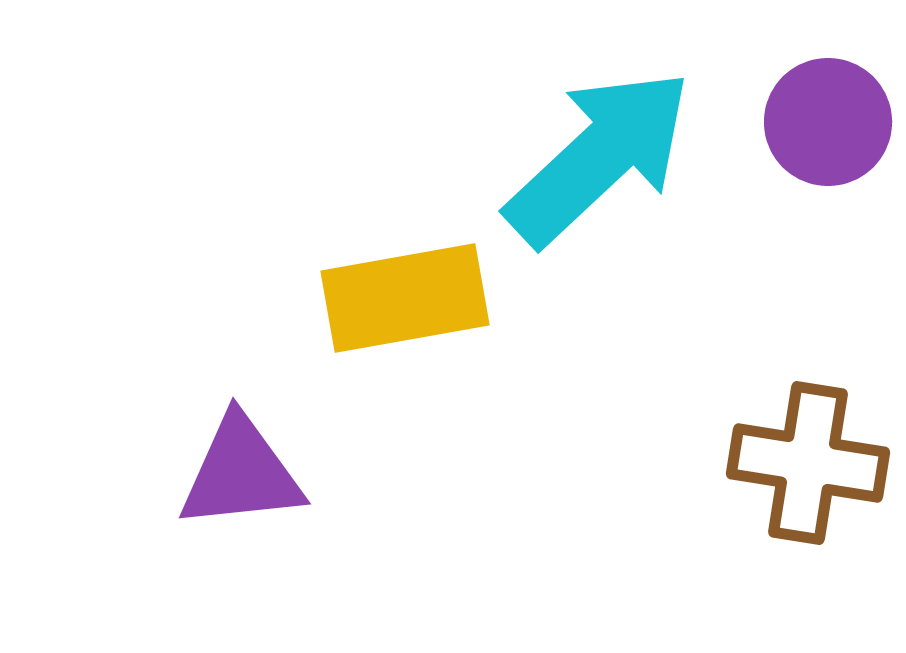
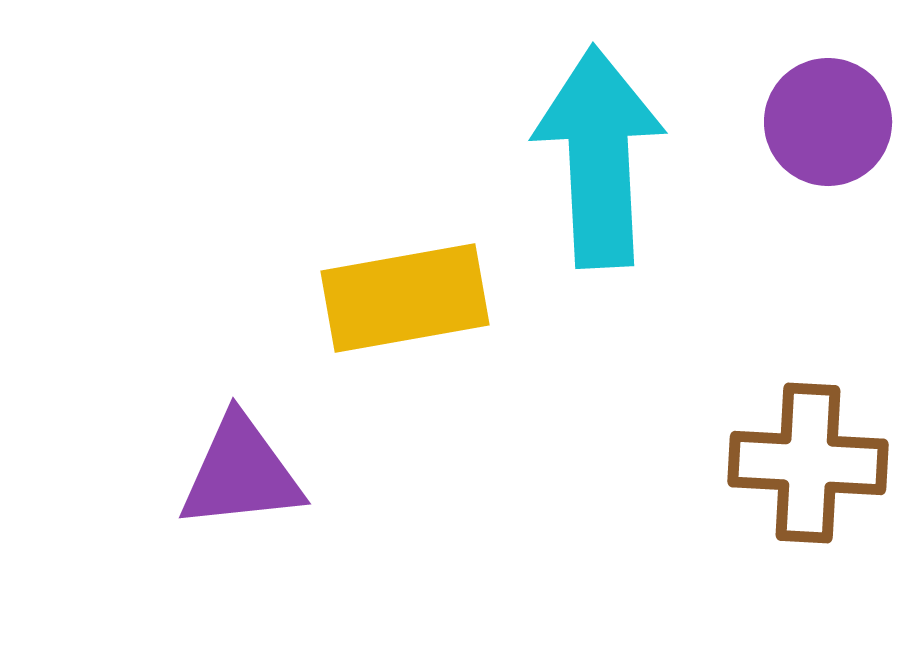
cyan arrow: rotated 50 degrees counterclockwise
brown cross: rotated 6 degrees counterclockwise
